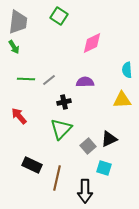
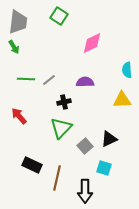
green triangle: moved 1 px up
gray square: moved 3 px left
